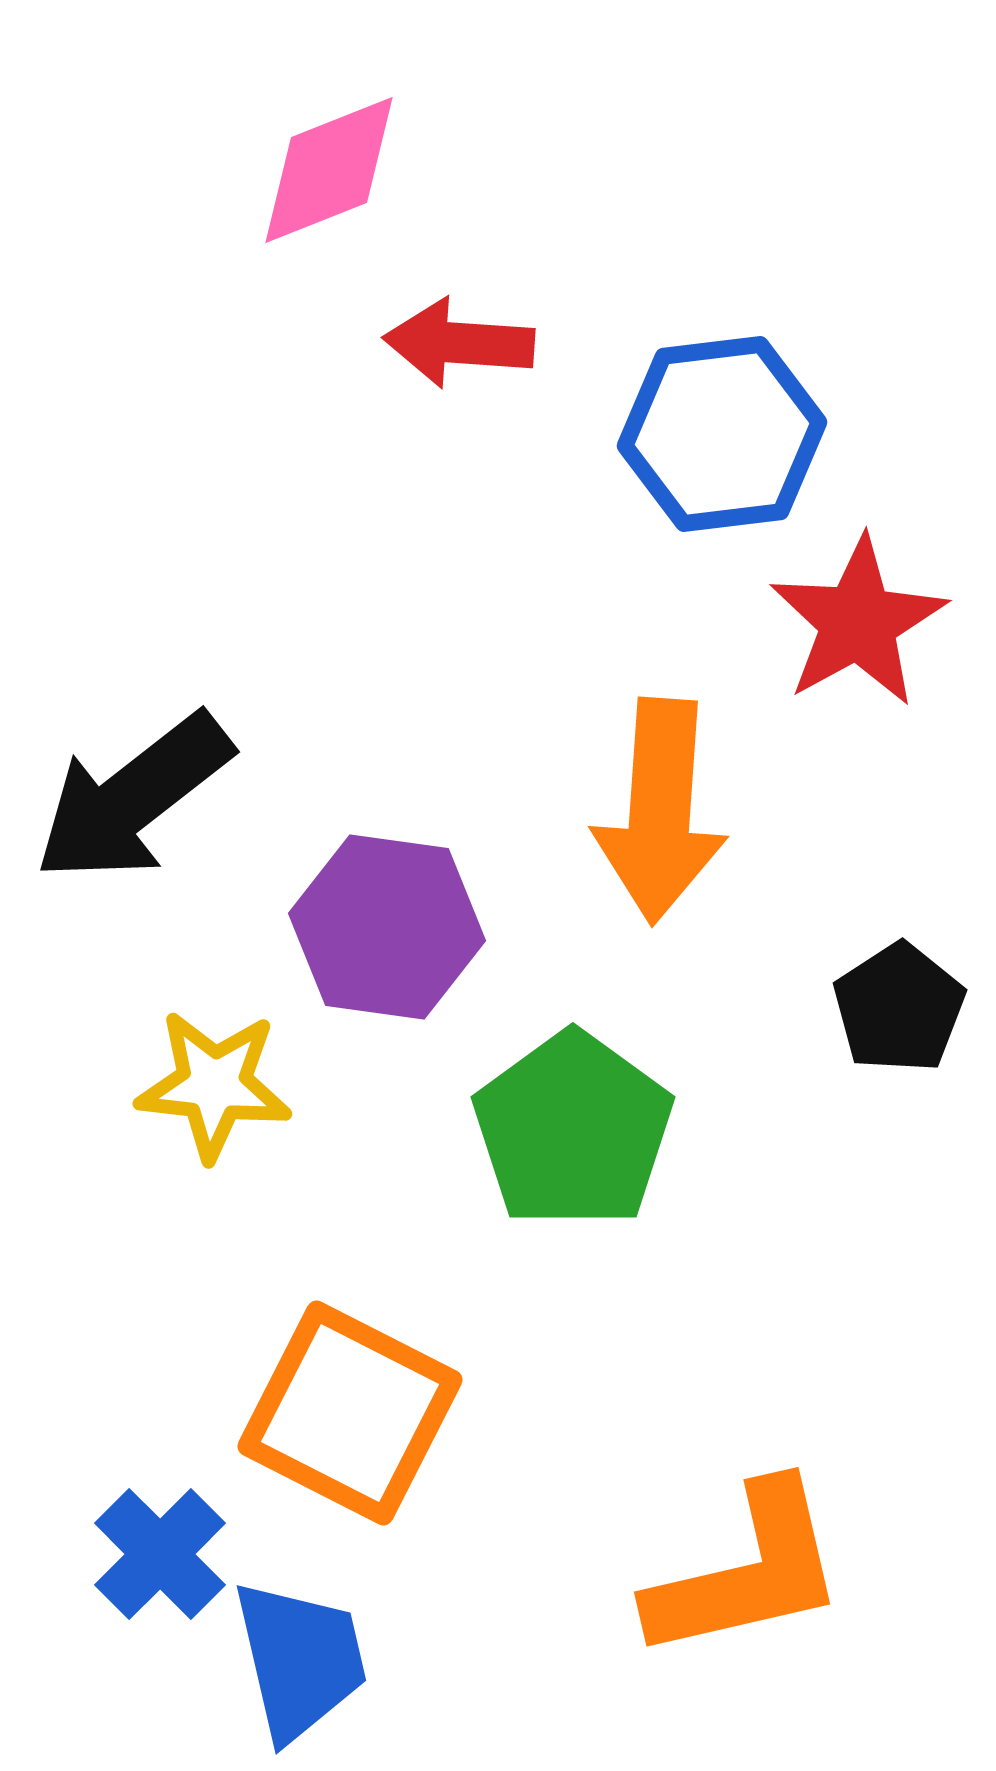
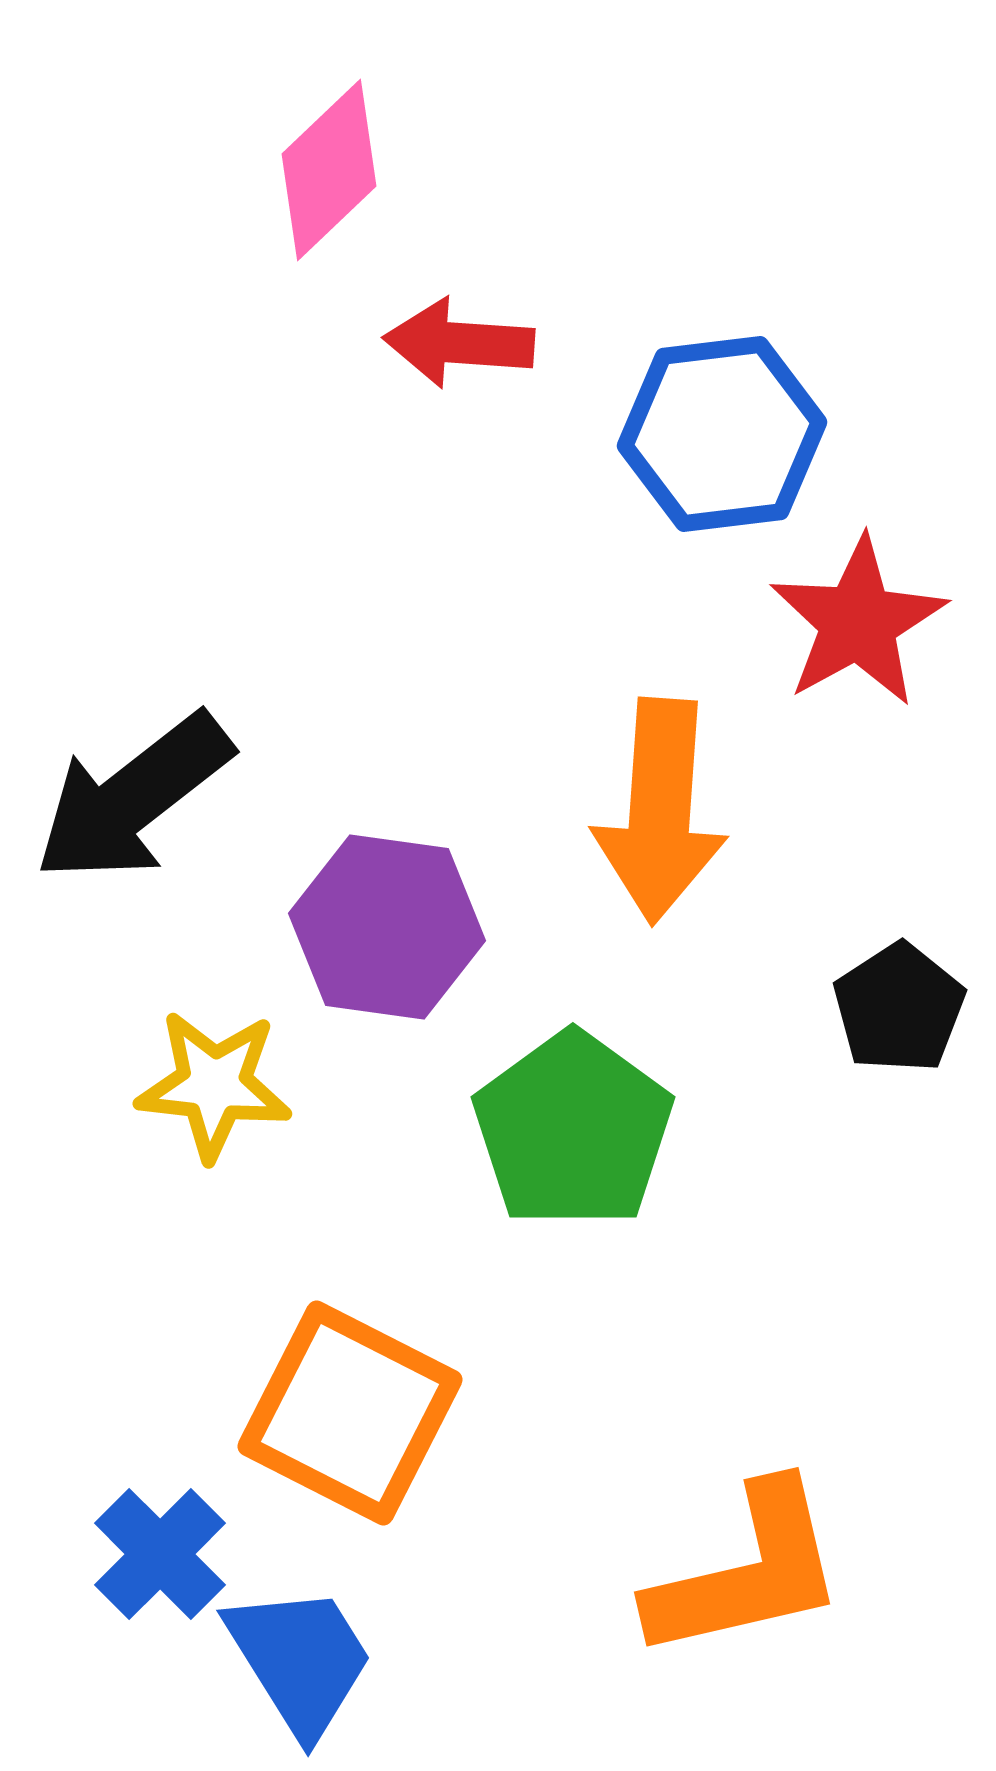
pink diamond: rotated 22 degrees counterclockwise
blue trapezoid: rotated 19 degrees counterclockwise
